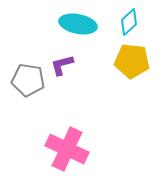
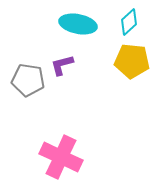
pink cross: moved 6 px left, 8 px down
